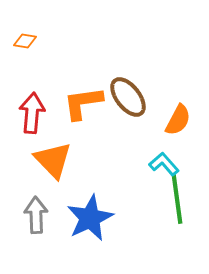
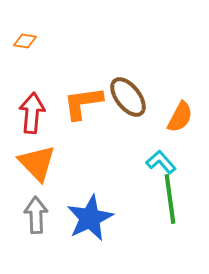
orange semicircle: moved 2 px right, 3 px up
orange triangle: moved 16 px left, 3 px down
cyan L-shape: moved 3 px left, 2 px up
green line: moved 7 px left
